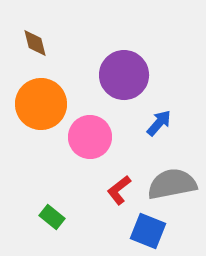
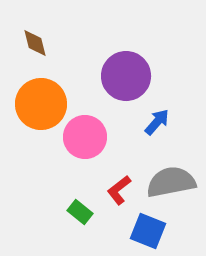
purple circle: moved 2 px right, 1 px down
blue arrow: moved 2 px left, 1 px up
pink circle: moved 5 px left
gray semicircle: moved 1 px left, 2 px up
green rectangle: moved 28 px right, 5 px up
